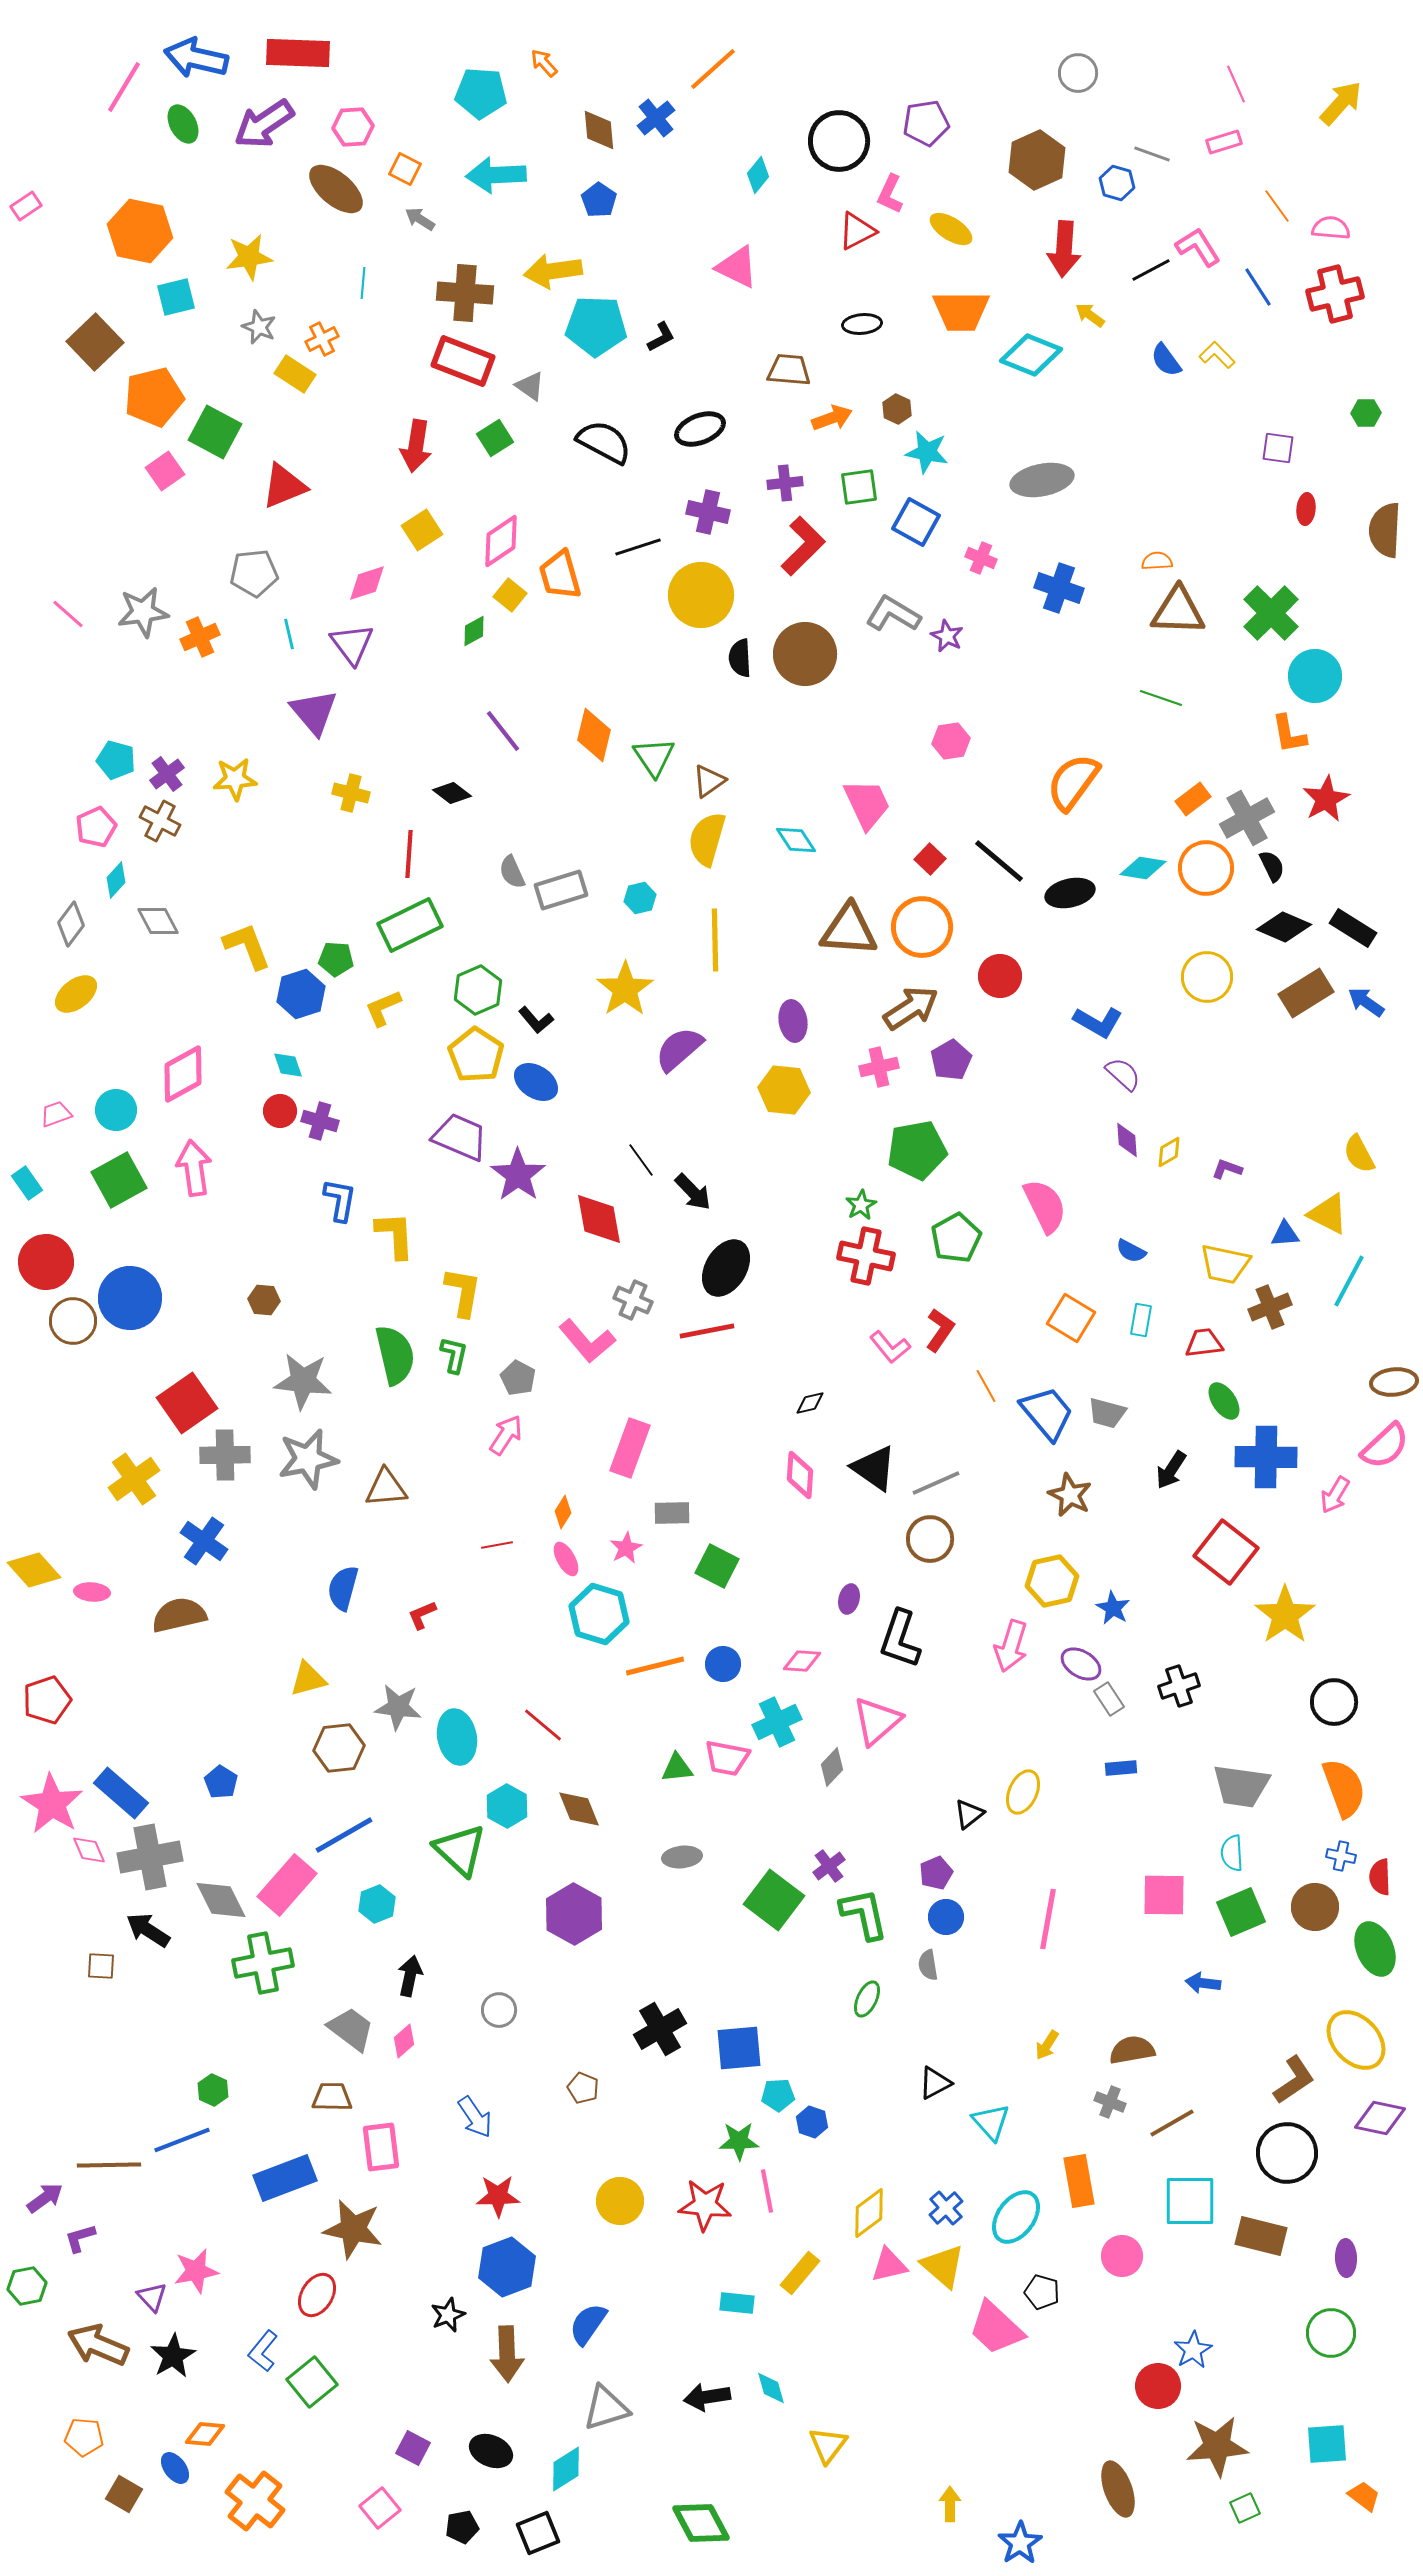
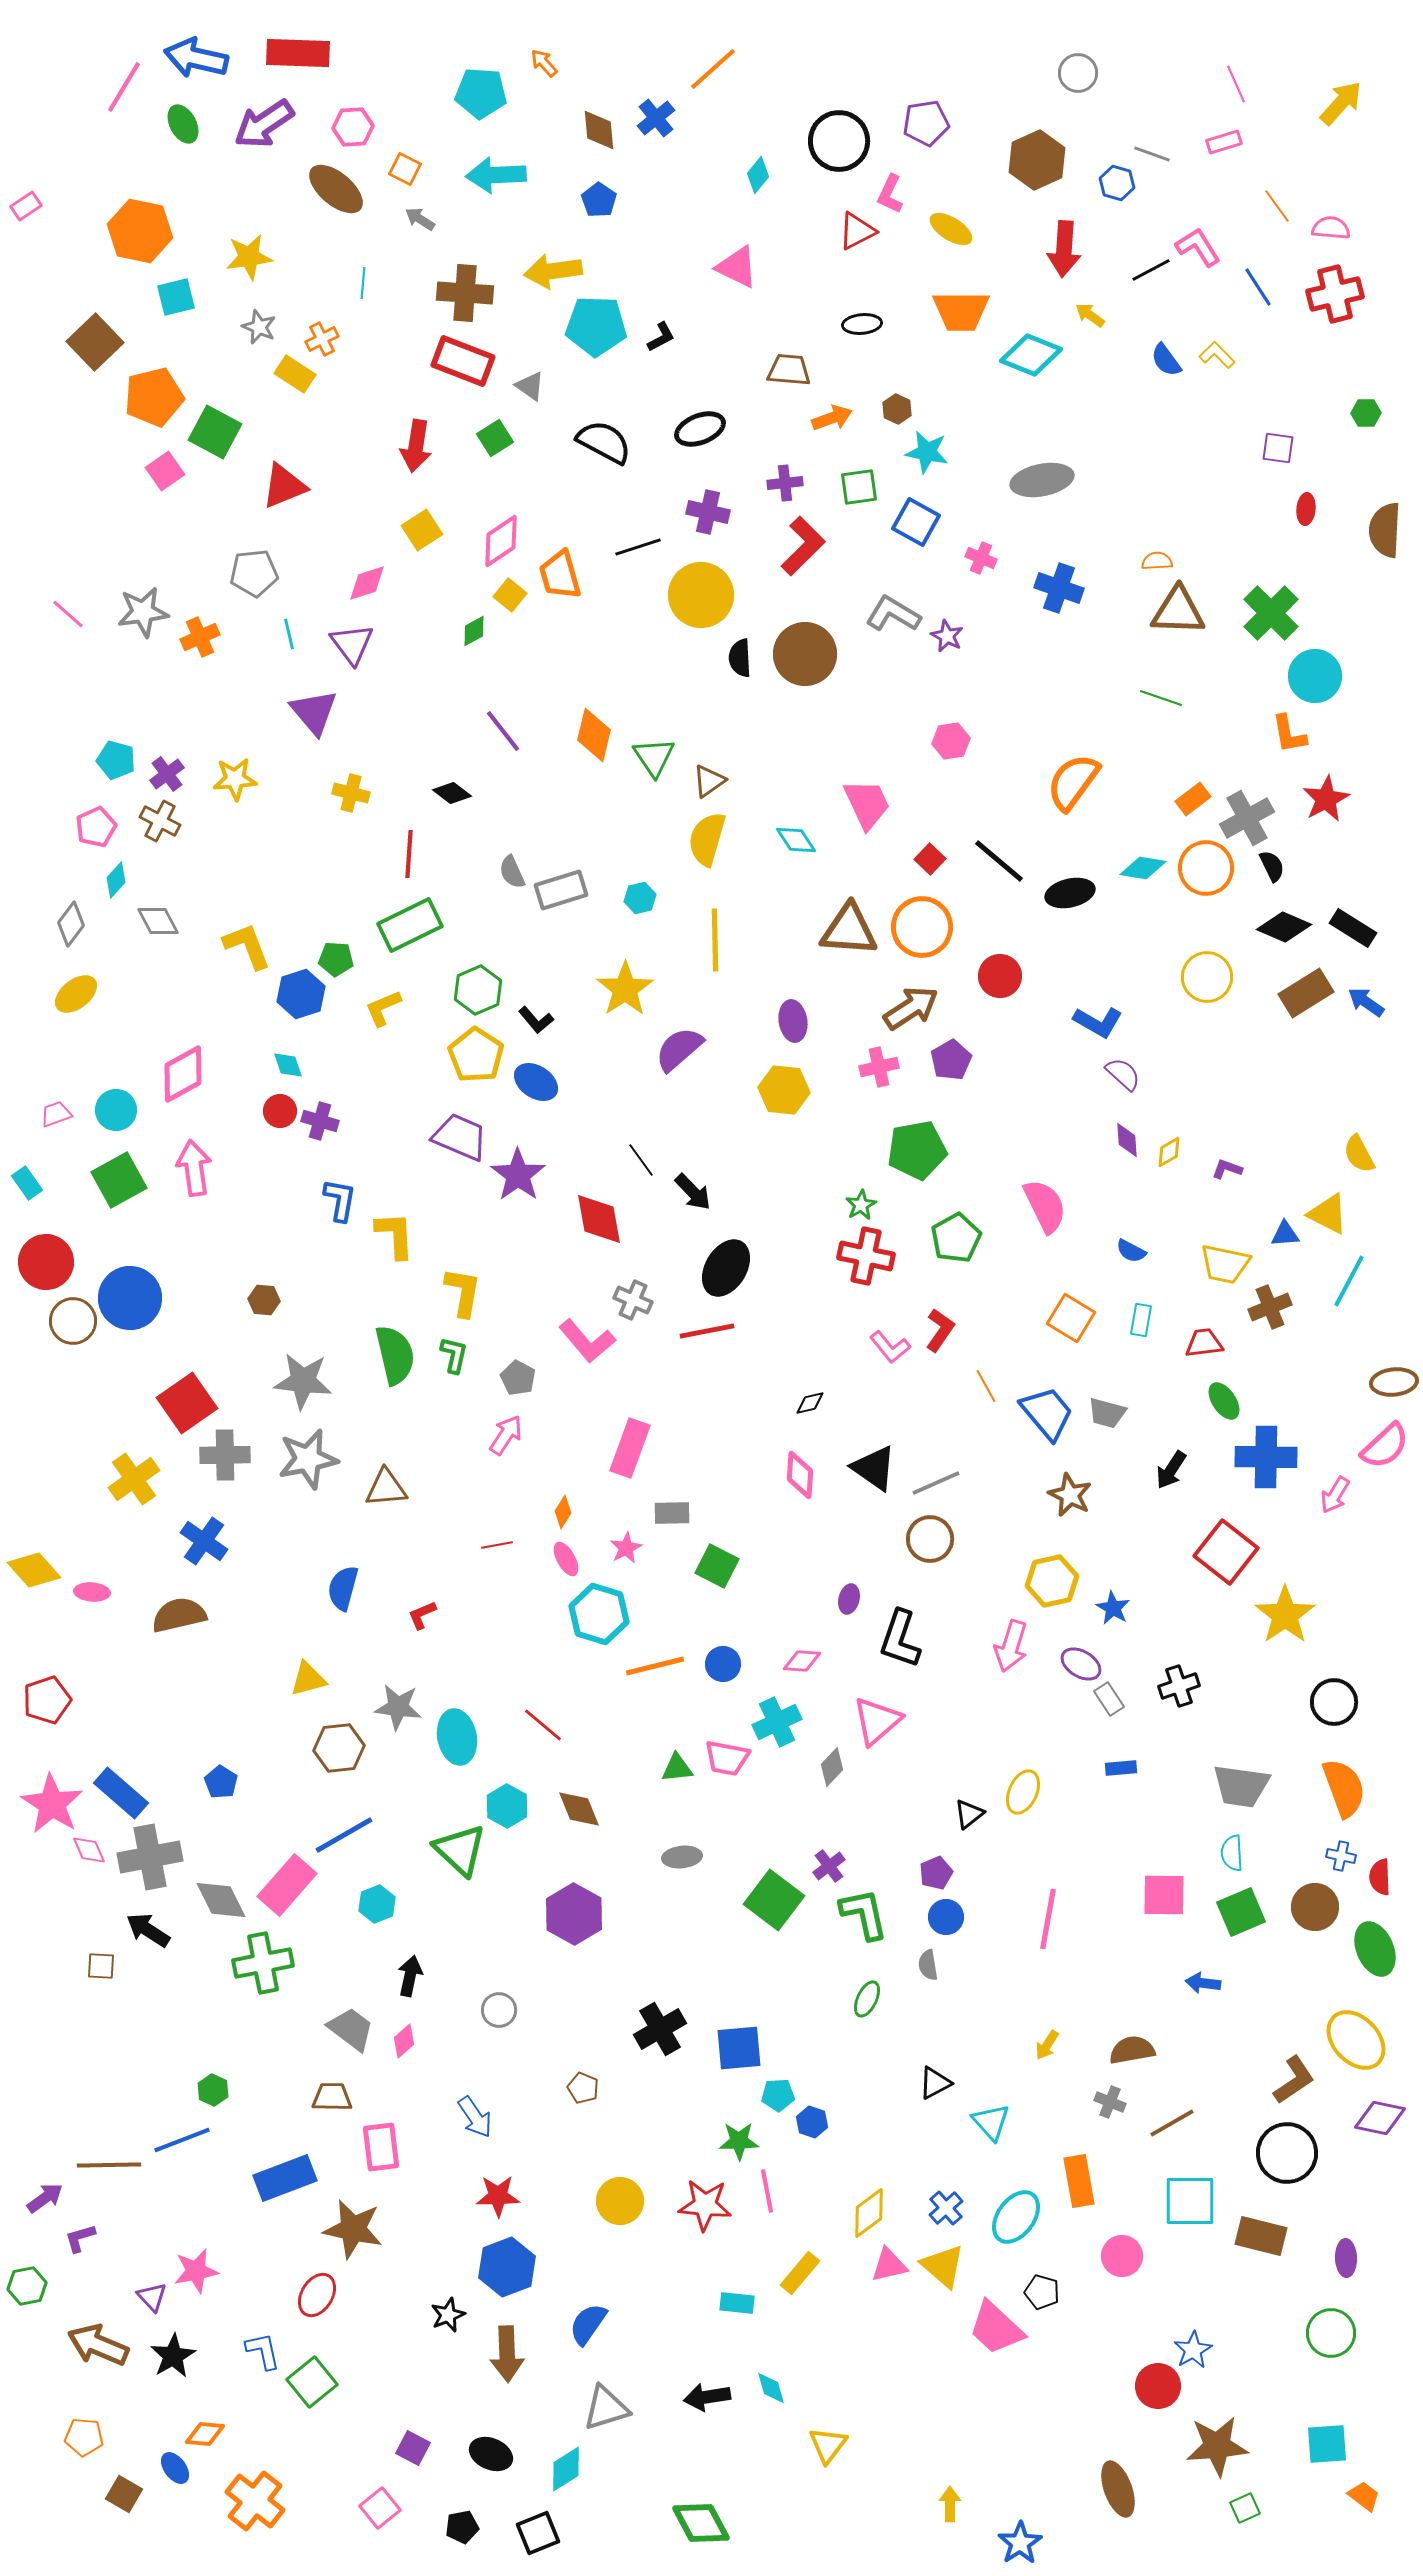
blue L-shape at (263, 2351): rotated 129 degrees clockwise
black ellipse at (491, 2451): moved 3 px down
